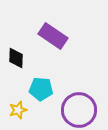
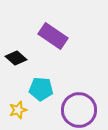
black diamond: rotated 50 degrees counterclockwise
